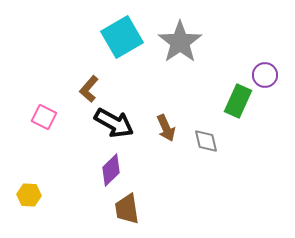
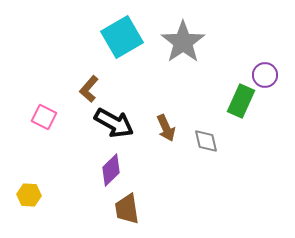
gray star: moved 3 px right
green rectangle: moved 3 px right
